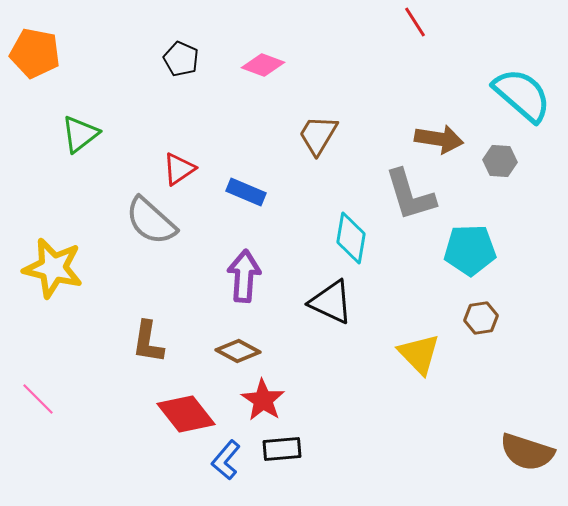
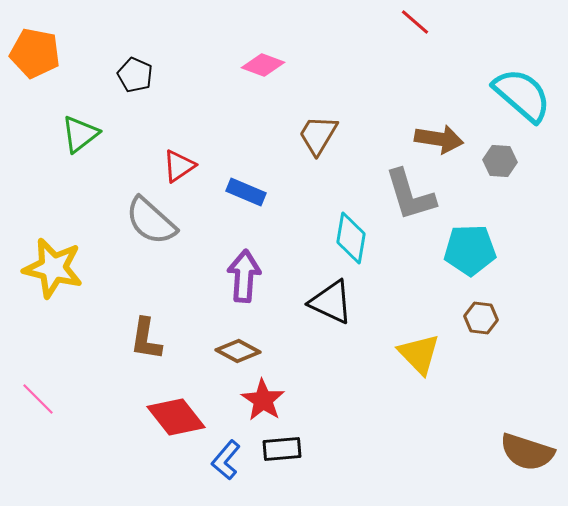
red line: rotated 16 degrees counterclockwise
black pentagon: moved 46 px left, 16 px down
red triangle: moved 3 px up
brown hexagon: rotated 16 degrees clockwise
brown L-shape: moved 2 px left, 3 px up
red diamond: moved 10 px left, 3 px down
